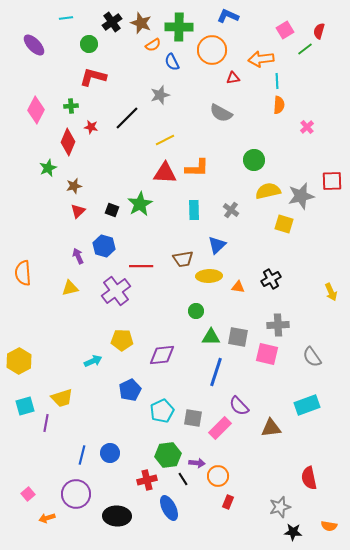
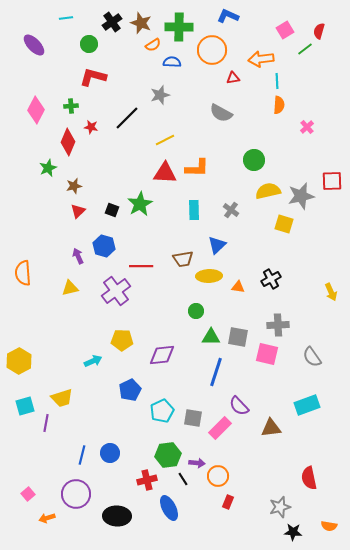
blue semicircle at (172, 62): rotated 120 degrees clockwise
